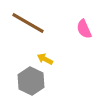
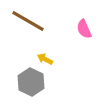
brown line: moved 2 px up
gray hexagon: moved 1 px down
